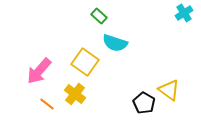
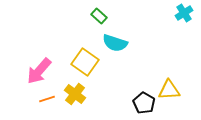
yellow triangle: rotated 40 degrees counterclockwise
orange line: moved 5 px up; rotated 56 degrees counterclockwise
